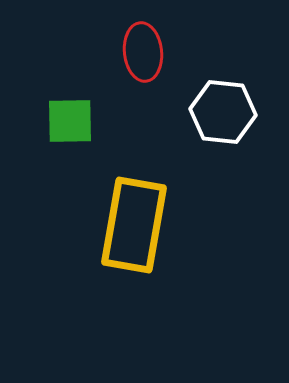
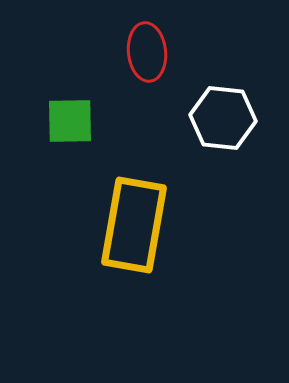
red ellipse: moved 4 px right
white hexagon: moved 6 px down
